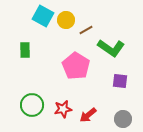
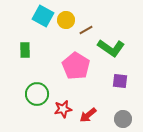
green circle: moved 5 px right, 11 px up
